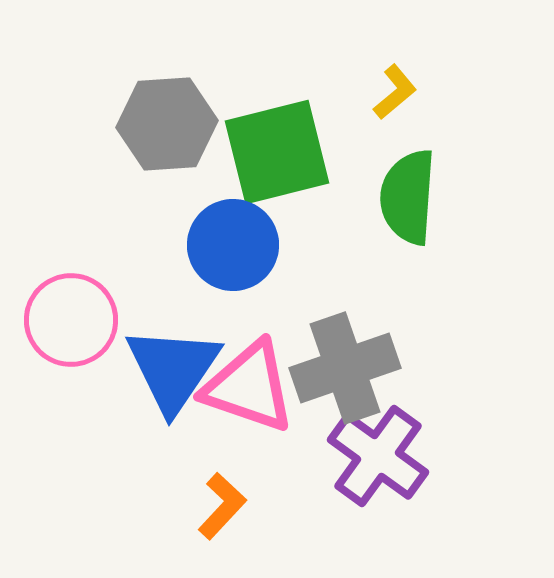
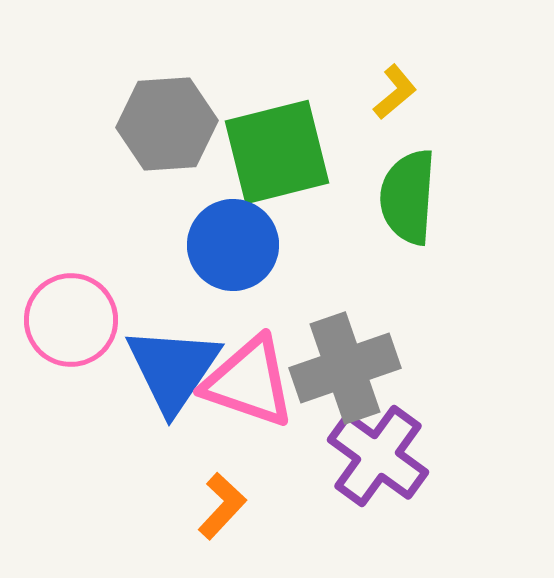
pink triangle: moved 5 px up
